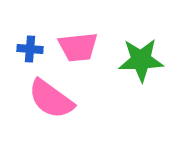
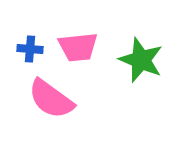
green star: rotated 24 degrees clockwise
